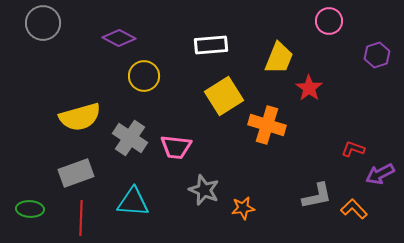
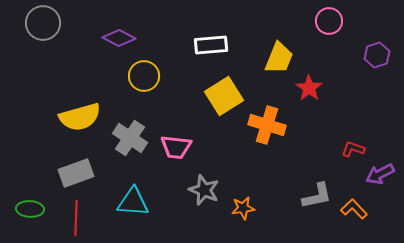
red line: moved 5 px left
